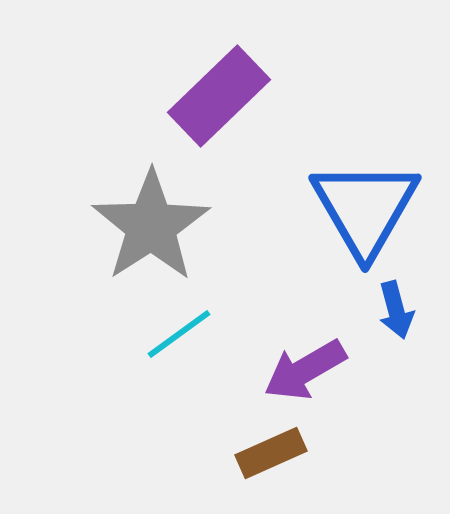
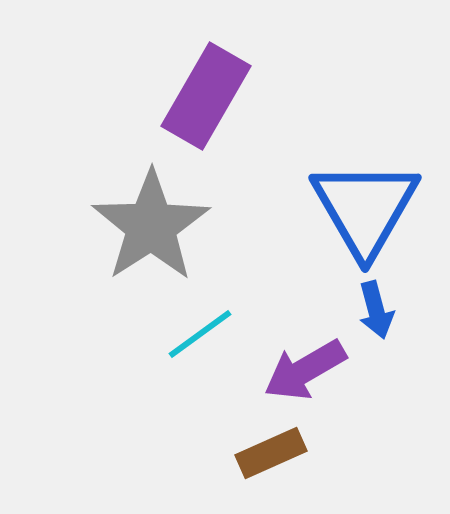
purple rectangle: moved 13 px left; rotated 16 degrees counterclockwise
blue arrow: moved 20 px left
cyan line: moved 21 px right
